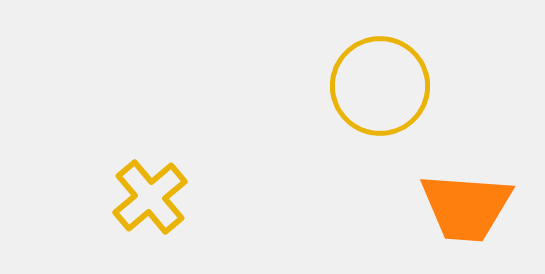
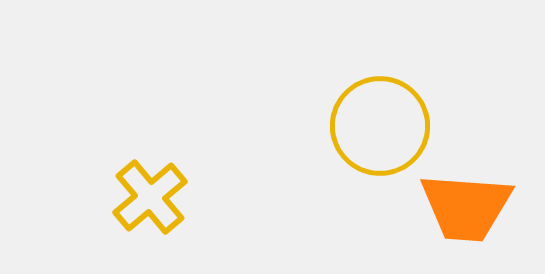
yellow circle: moved 40 px down
